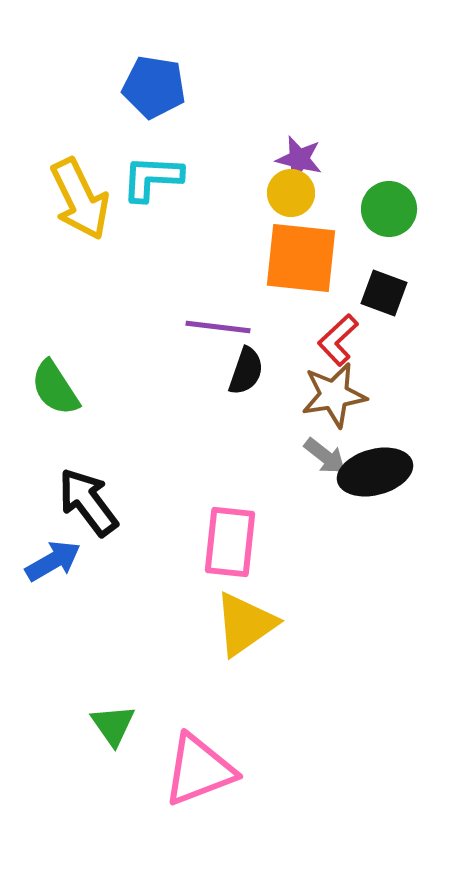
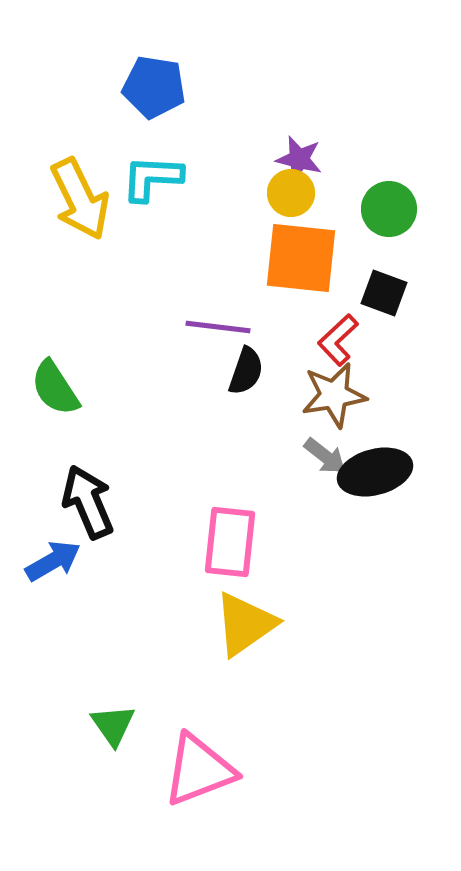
black arrow: rotated 14 degrees clockwise
